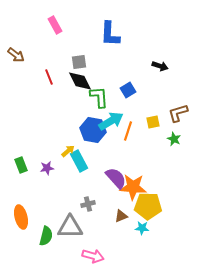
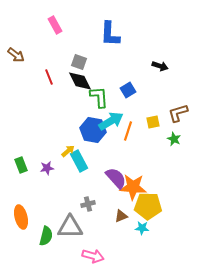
gray square: rotated 28 degrees clockwise
